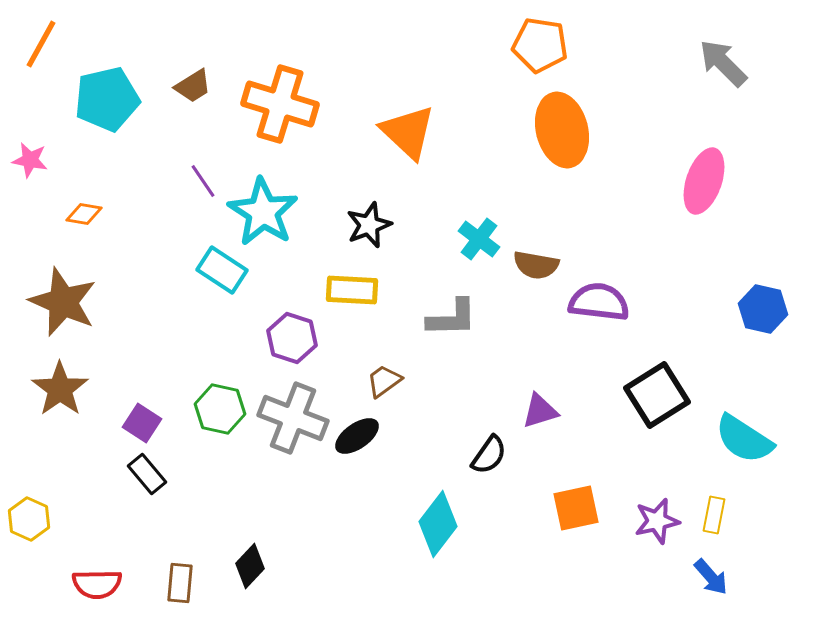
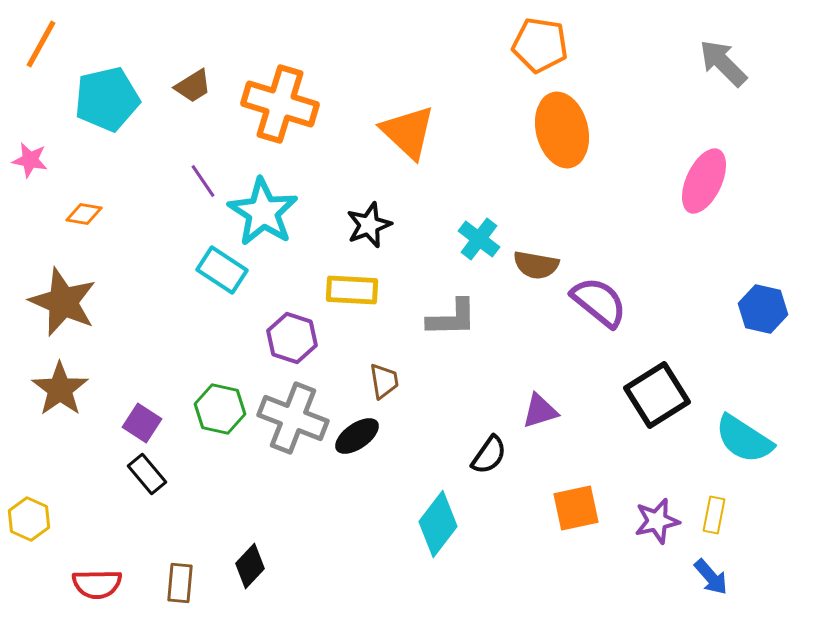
pink ellipse at (704, 181): rotated 6 degrees clockwise
purple semicircle at (599, 302): rotated 32 degrees clockwise
brown trapezoid at (384, 381): rotated 117 degrees clockwise
